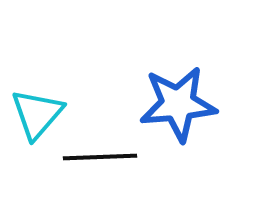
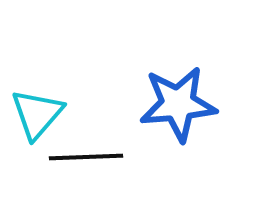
black line: moved 14 px left
